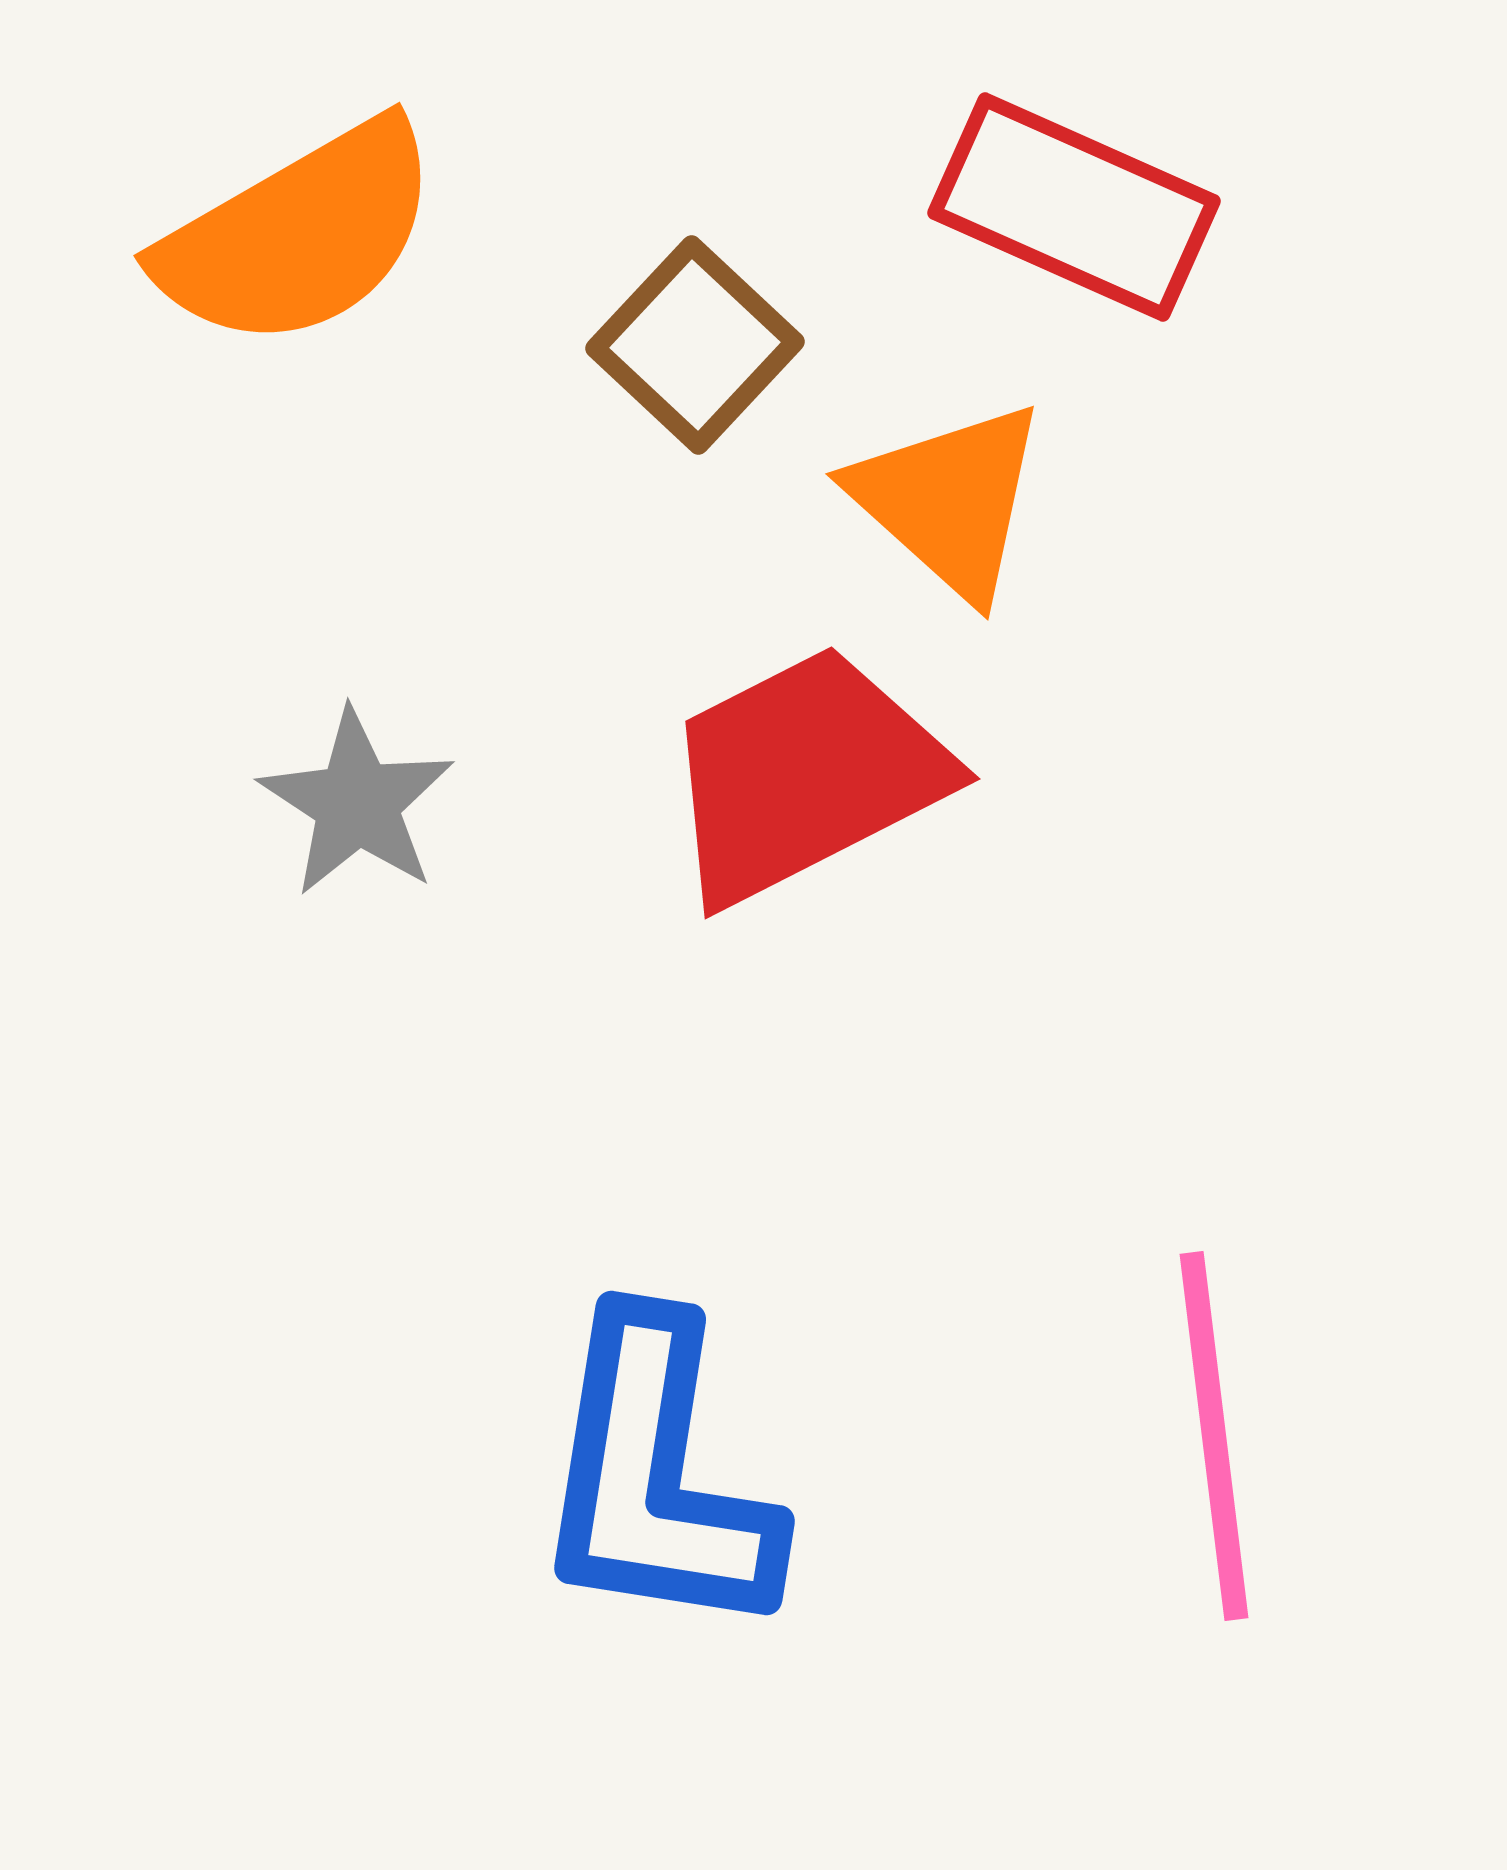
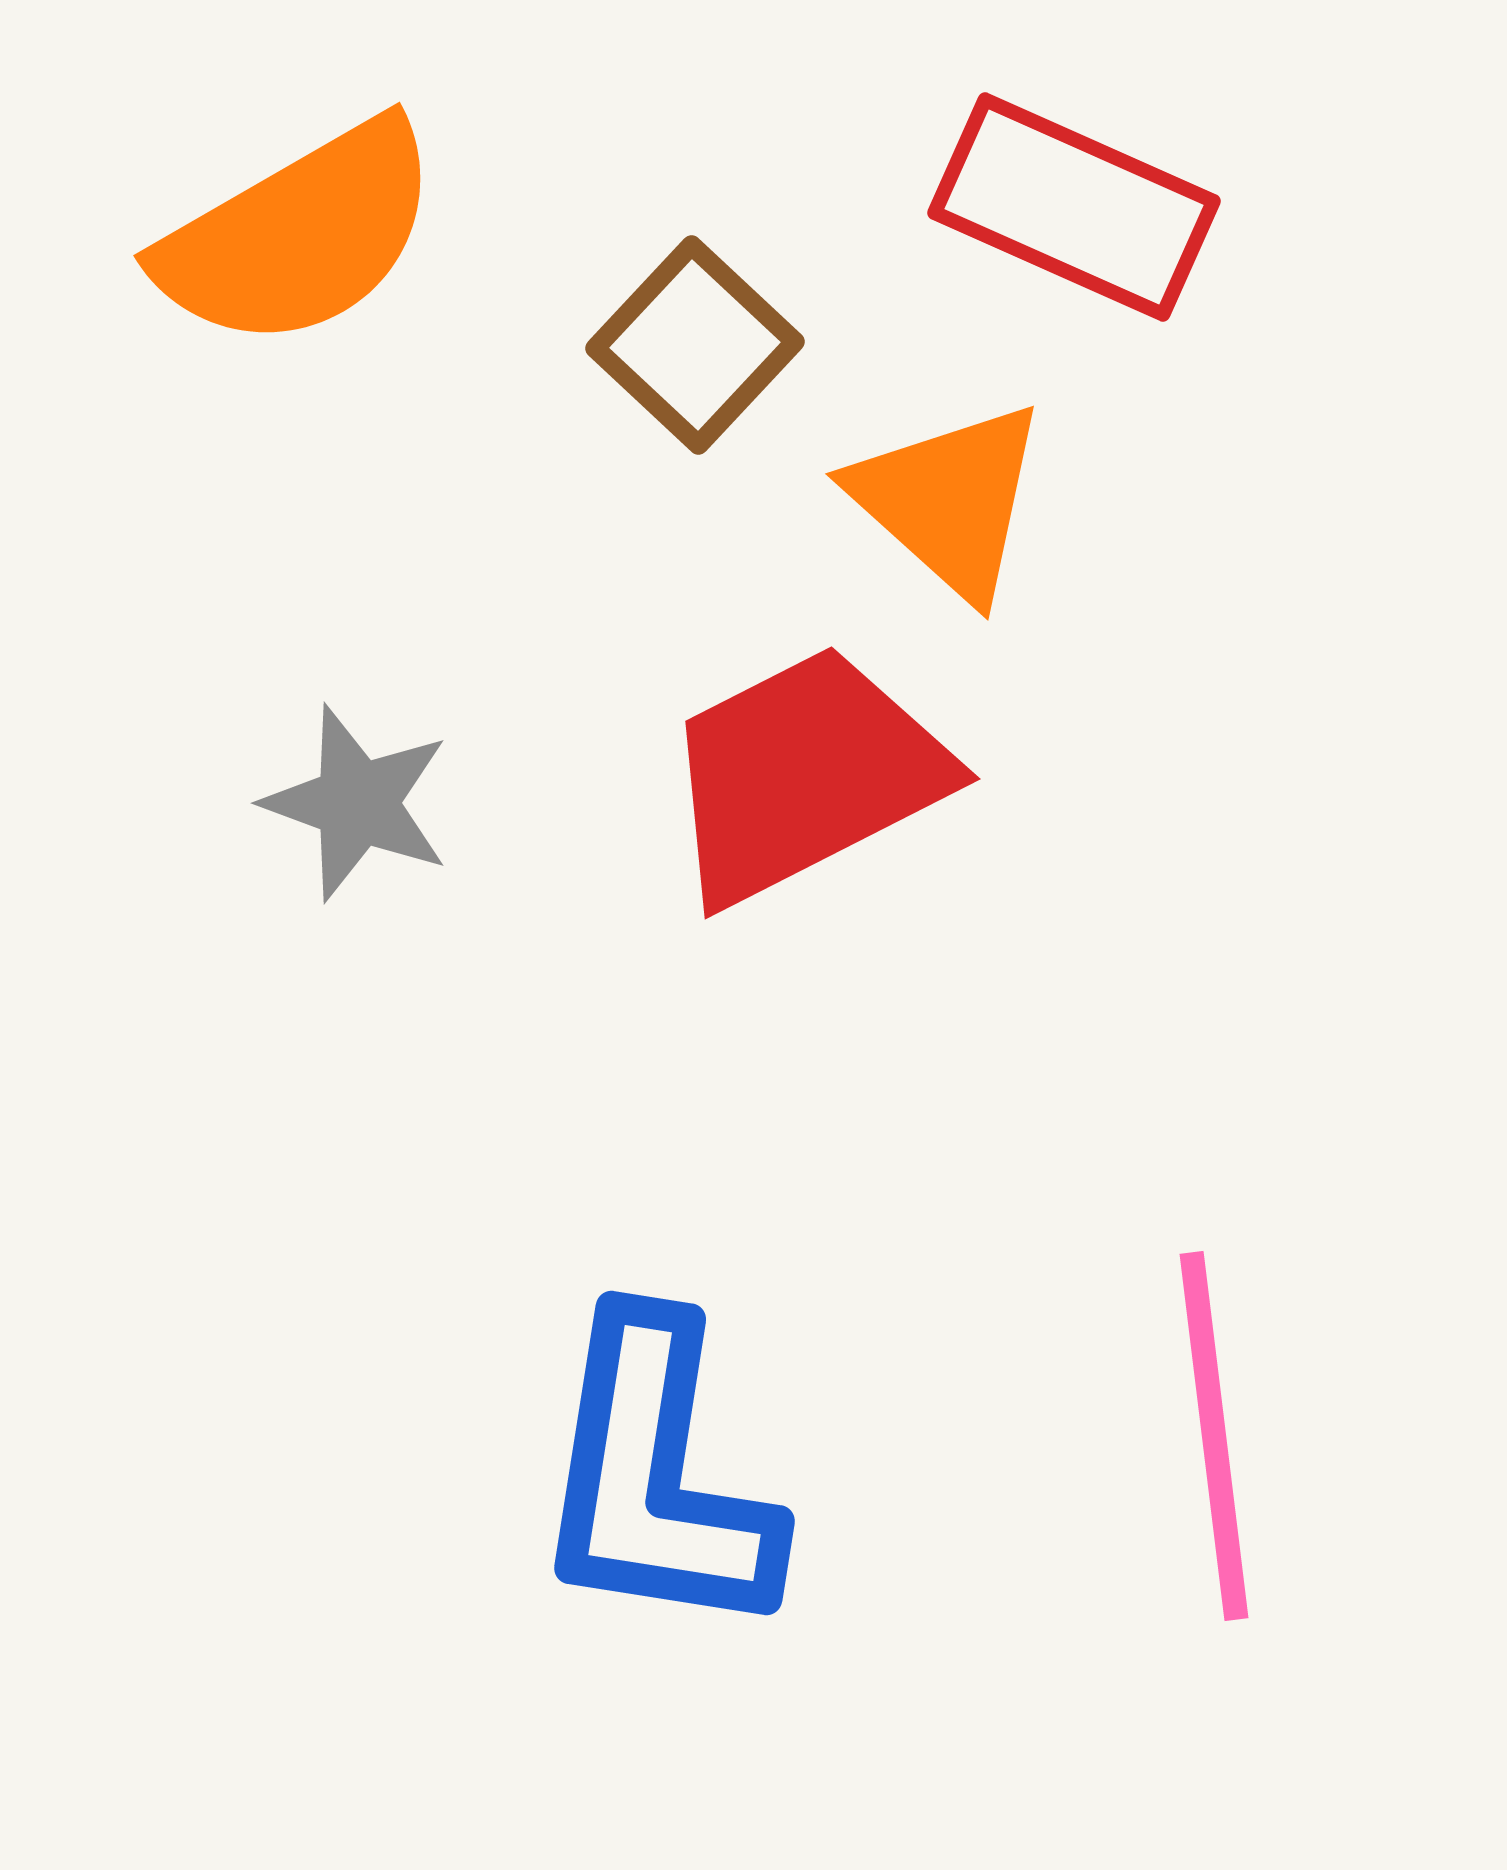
gray star: rotated 13 degrees counterclockwise
